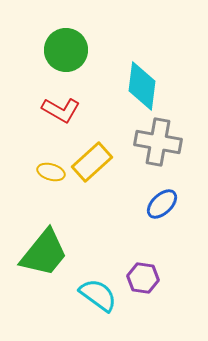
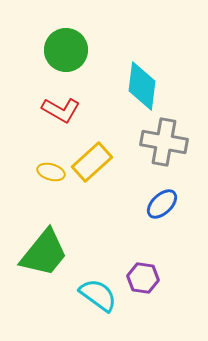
gray cross: moved 6 px right
